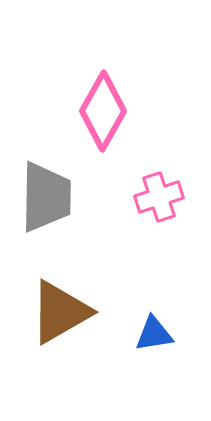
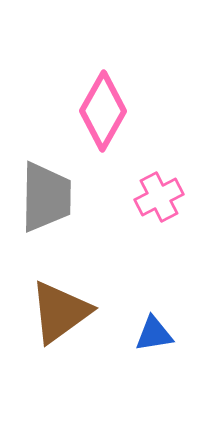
pink cross: rotated 9 degrees counterclockwise
brown triangle: rotated 6 degrees counterclockwise
